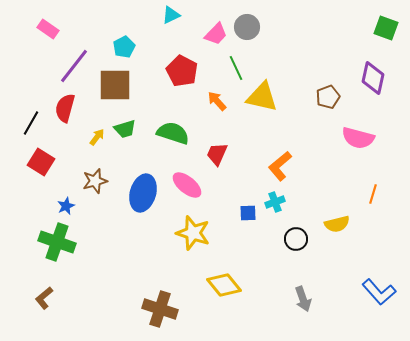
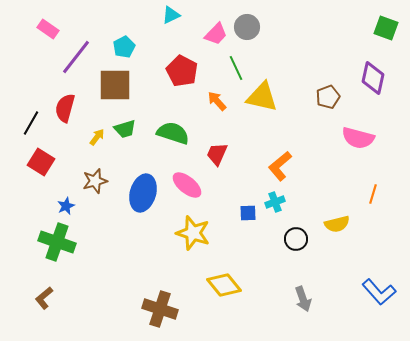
purple line: moved 2 px right, 9 px up
